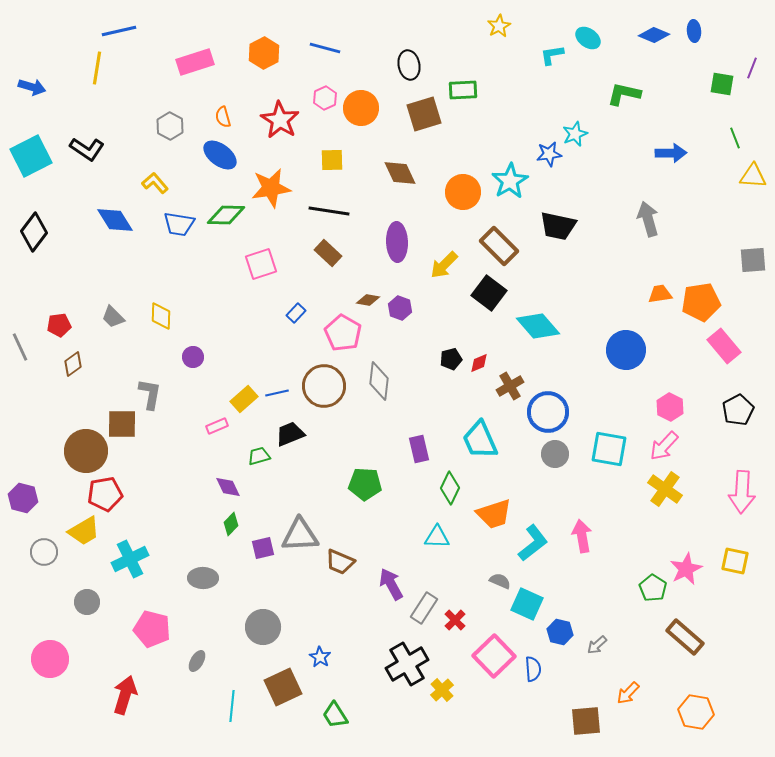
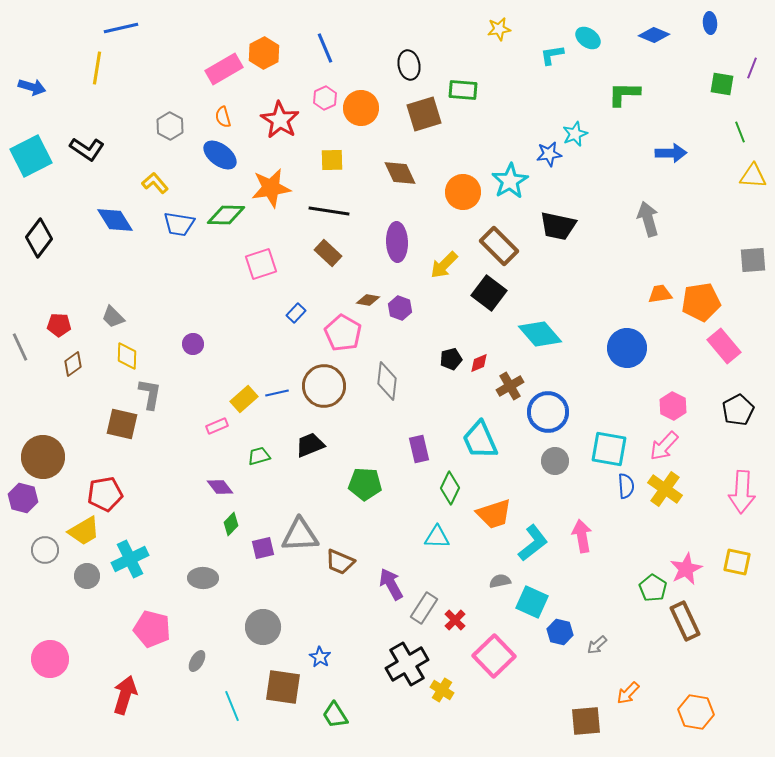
yellow star at (499, 26): moved 3 px down; rotated 20 degrees clockwise
blue line at (119, 31): moved 2 px right, 3 px up
blue ellipse at (694, 31): moved 16 px right, 8 px up
blue line at (325, 48): rotated 52 degrees clockwise
pink rectangle at (195, 62): moved 29 px right, 7 px down; rotated 12 degrees counterclockwise
green rectangle at (463, 90): rotated 8 degrees clockwise
green L-shape at (624, 94): rotated 12 degrees counterclockwise
green line at (735, 138): moved 5 px right, 6 px up
black diamond at (34, 232): moved 5 px right, 6 px down
yellow diamond at (161, 316): moved 34 px left, 40 px down
red pentagon at (59, 325): rotated 10 degrees clockwise
cyan diamond at (538, 326): moved 2 px right, 8 px down
blue circle at (626, 350): moved 1 px right, 2 px up
purple circle at (193, 357): moved 13 px up
gray diamond at (379, 381): moved 8 px right
pink hexagon at (670, 407): moved 3 px right, 1 px up
brown square at (122, 424): rotated 12 degrees clockwise
black trapezoid at (290, 434): moved 20 px right, 11 px down
brown circle at (86, 451): moved 43 px left, 6 px down
gray circle at (555, 454): moved 7 px down
purple diamond at (228, 487): moved 8 px left; rotated 12 degrees counterclockwise
gray circle at (44, 552): moved 1 px right, 2 px up
yellow square at (735, 561): moved 2 px right, 1 px down
gray semicircle at (500, 581): rotated 35 degrees counterclockwise
gray circle at (87, 602): moved 26 px up
cyan square at (527, 604): moved 5 px right, 2 px up
brown rectangle at (685, 637): moved 16 px up; rotated 24 degrees clockwise
blue semicircle at (533, 669): moved 93 px right, 183 px up
brown square at (283, 687): rotated 33 degrees clockwise
yellow cross at (442, 690): rotated 15 degrees counterclockwise
cyan line at (232, 706): rotated 28 degrees counterclockwise
